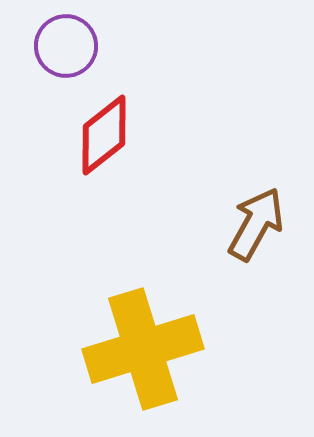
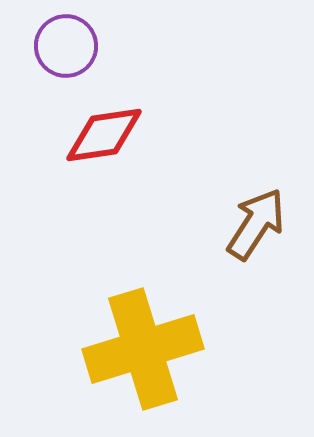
red diamond: rotated 30 degrees clockwise
brown arrow: rotated 4 degrees clockwise
